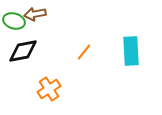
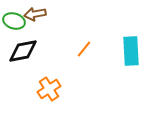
orange line: moved 3 px up
